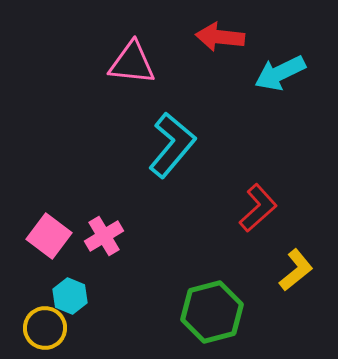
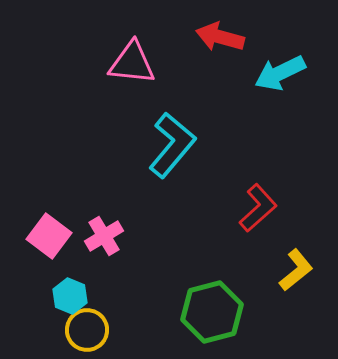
red arrow: rotated 9 degrees clockwise
yellow circle: moved 42 px right, 2 px down
